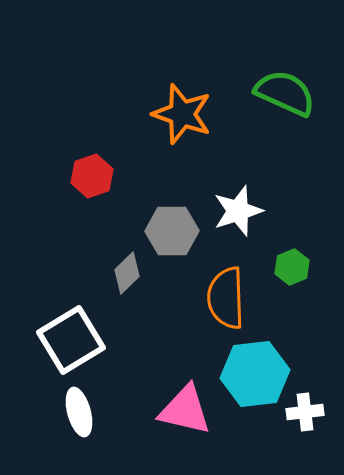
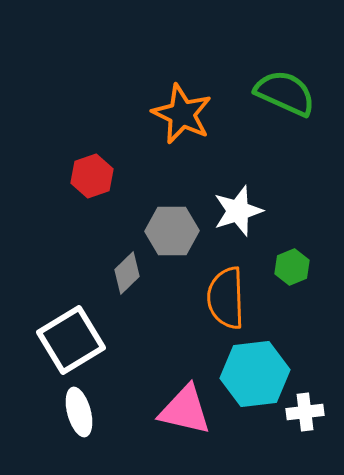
orange star: rotated 6 degrees clockwise
